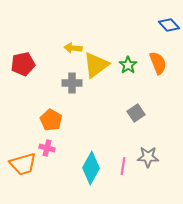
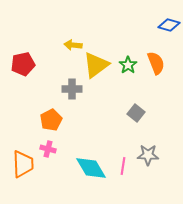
blue diamond: rotated 30 degrees counterclockwise
yellow arrow: moved 3 px up
orange semicircle: moved 2 px left
gray cross: moved 6 px down
gray square: rotated 18 degrees counterclockwise
orange pentagon: rotated 15 degrees clockwise
pink cross: moved 1 px right, 1 px down
gray star: moved 2 px up
orange trapezoid: rotated 76 degrees counterclockwise
cyan diamond: rotated 60 degrees counterclockwise
